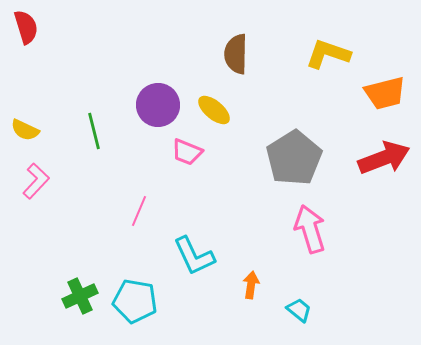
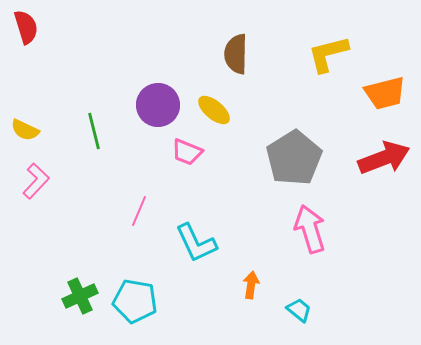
yellow L-shape: rotated 33 degrees counterclockwise
cyan L-shape: moved 2 px right, 13 px up
